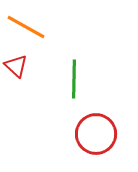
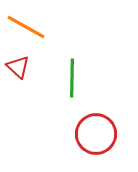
red triangle: moved 2 px right, 1 px down
green line: moved 2 px left, 1 px up
